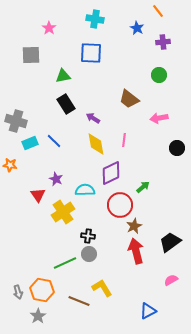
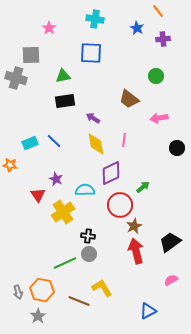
purple cross: moved 3 px up
green circle: moved 3 px left, 1 px down
black rectangle: moved 1 px left, 3 px up; rotated 66 degrees counterclockwise
gray cross: moved 43 px up
